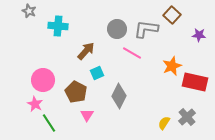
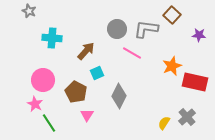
cyan cross: moved 6 px left, 12 px down
